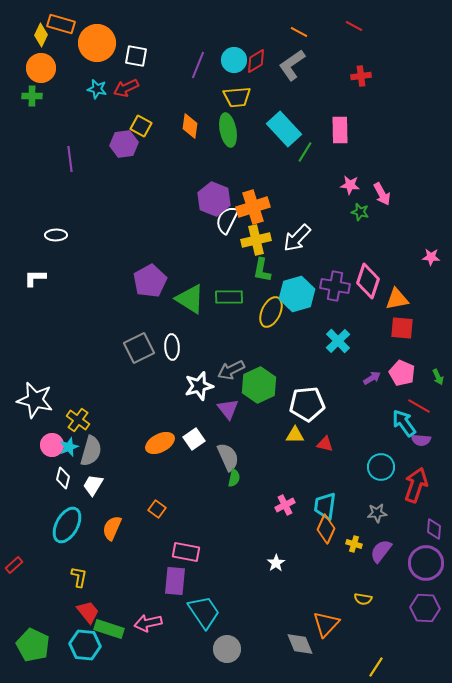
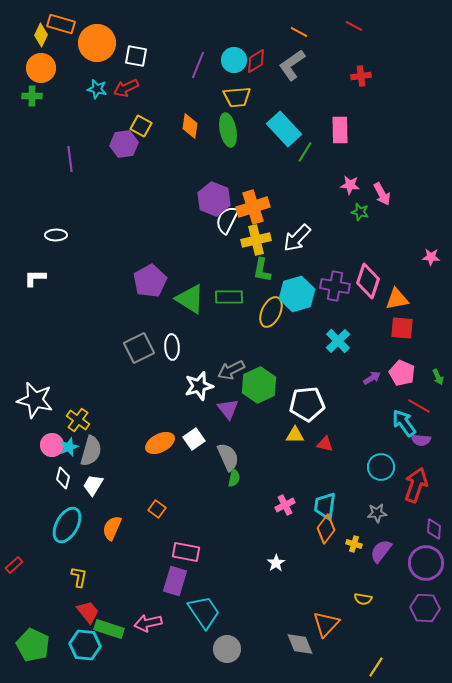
orange diamond at (326, 529): rotated 12 degrees clockwise
purple rectangle at (175, 581): rotated 12 degrees clockwise
